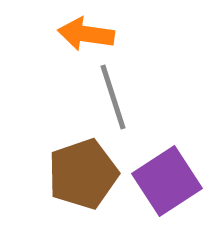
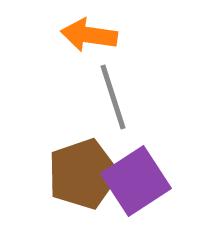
orange arrow: moved 3 px right, 1 px down
purple square: moved 31 px left
